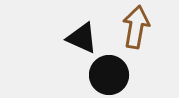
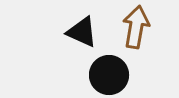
black triangle: moved 6 px up
